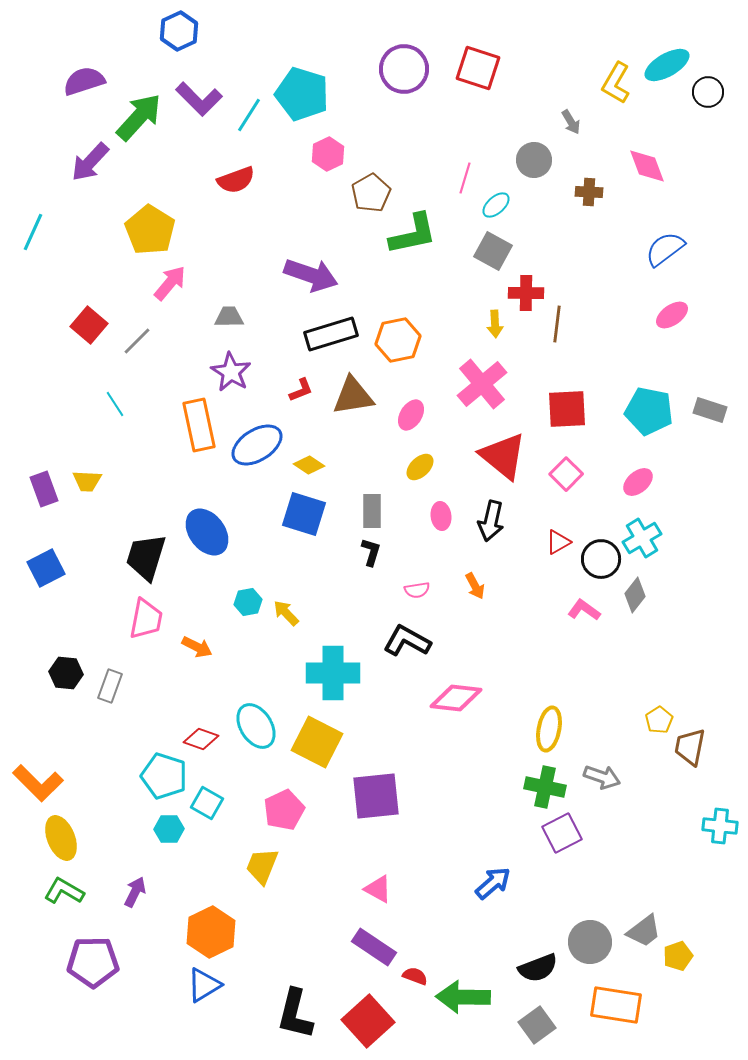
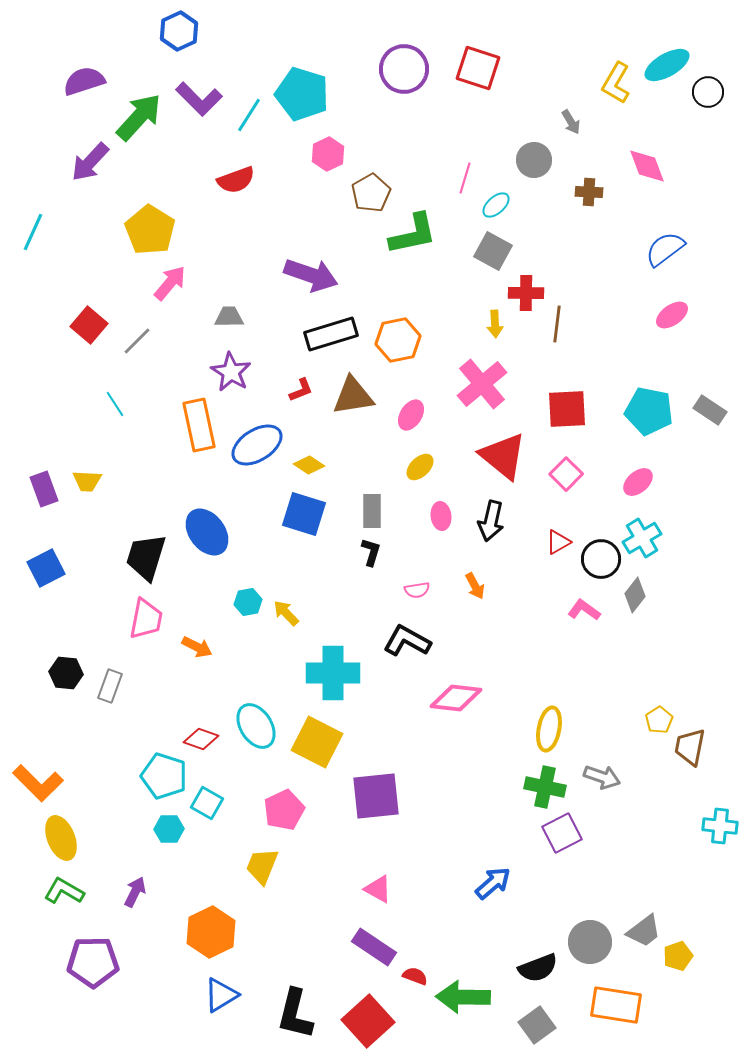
gray rectangle at (710, 410): rotated 16 degrees clockwise
blue triangle at (204, 985): moved 17 px right, 10 px down
